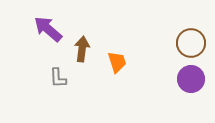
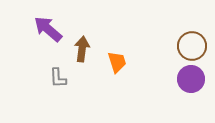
brown circle: moved 1 px right, 3 px down
